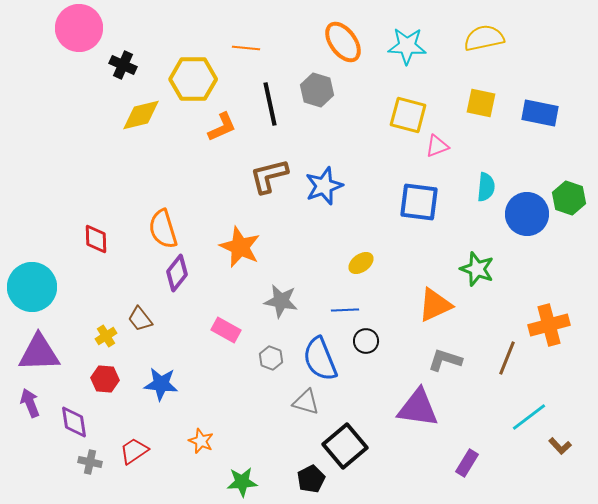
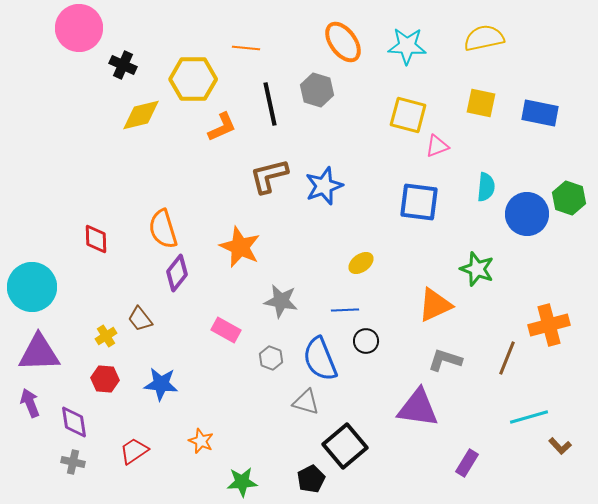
cyan line at (529, 417): rotated 21 degrees clockwise
gray cross at (90, 462): moved 17 px left
